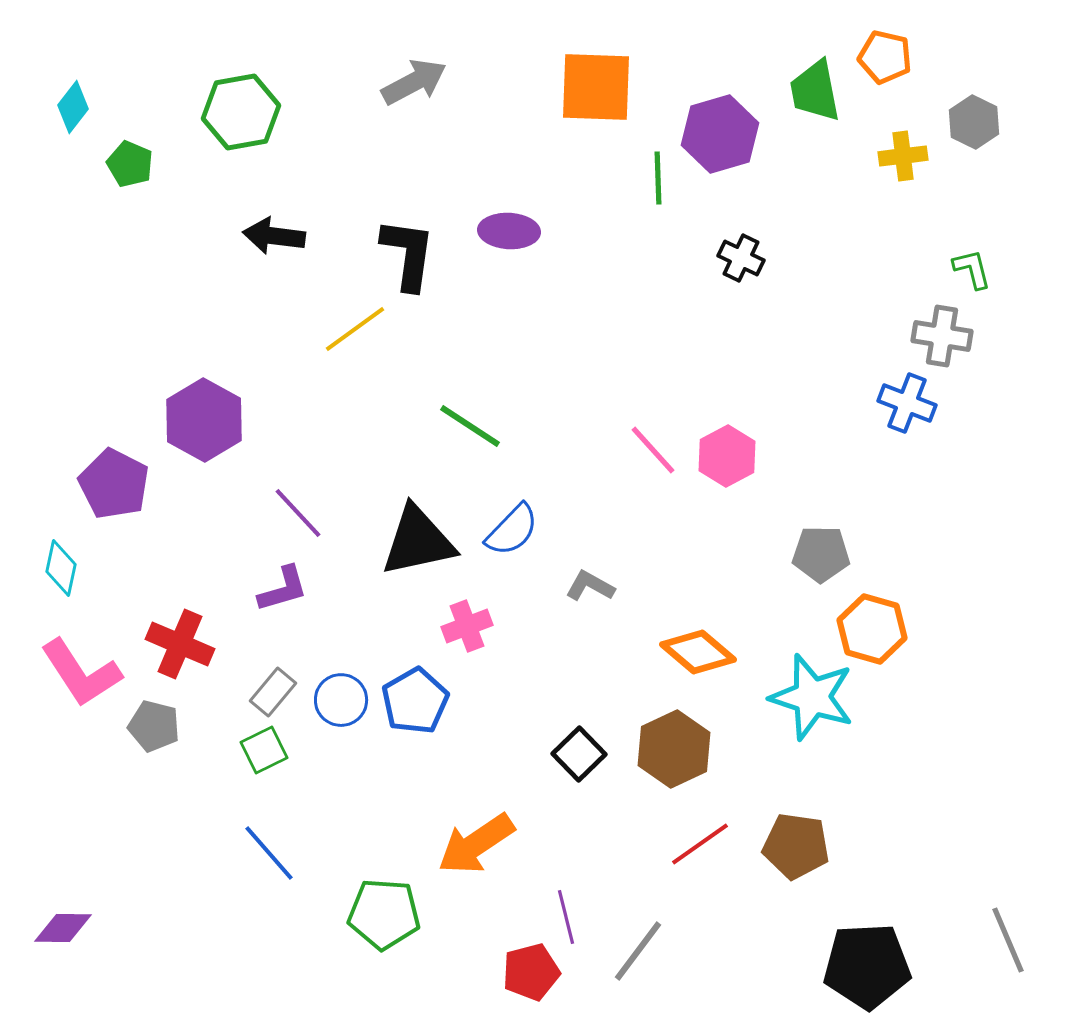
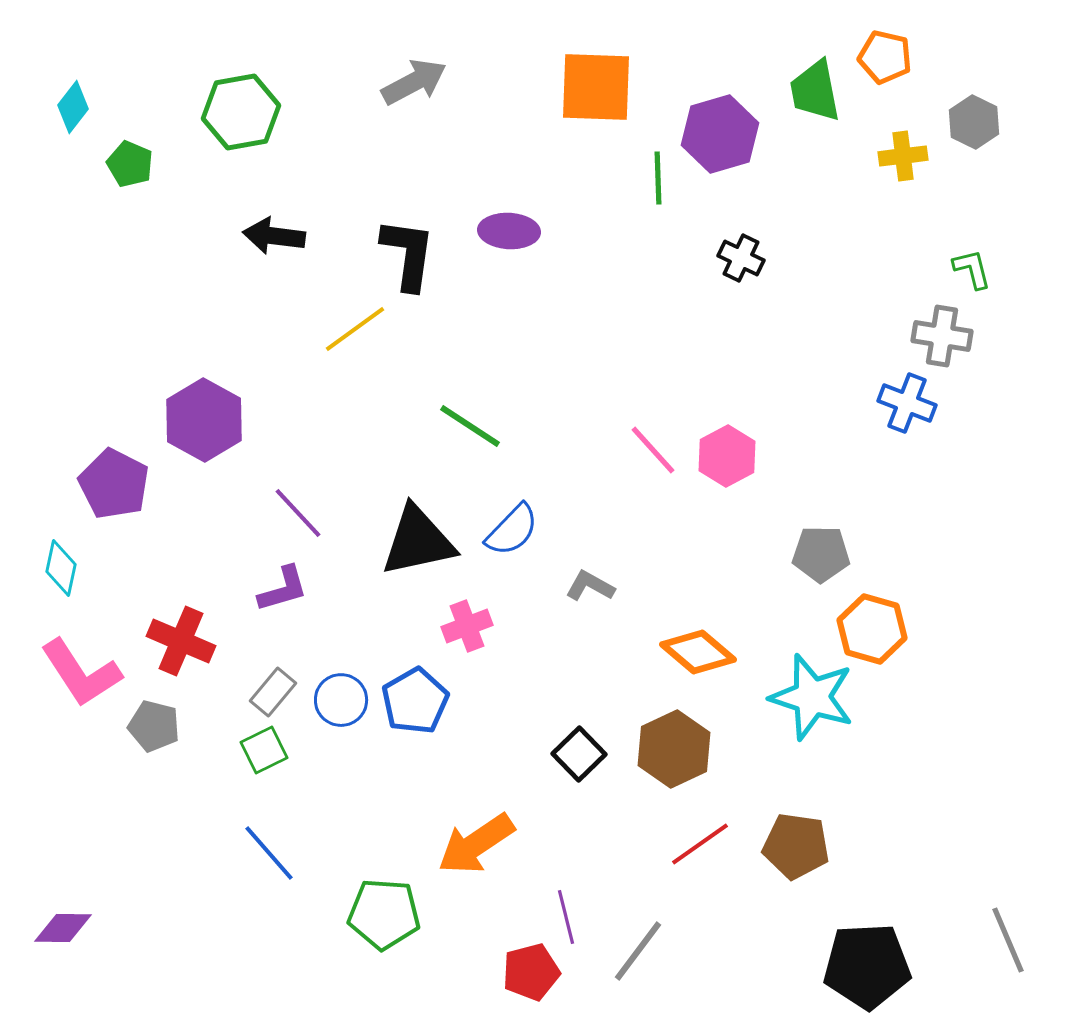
red cross at (180, 644): moved 1 px right, 3 px up
